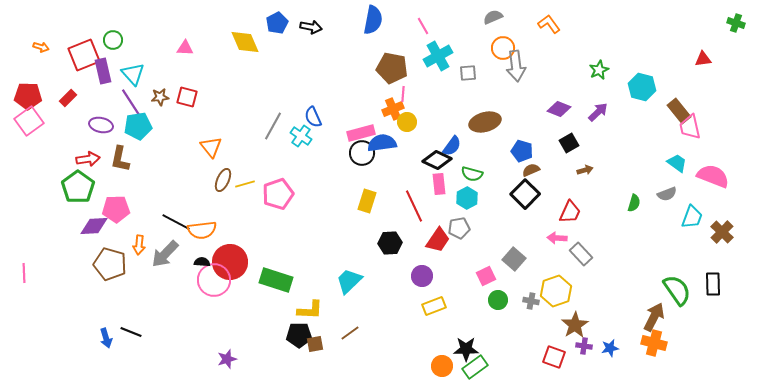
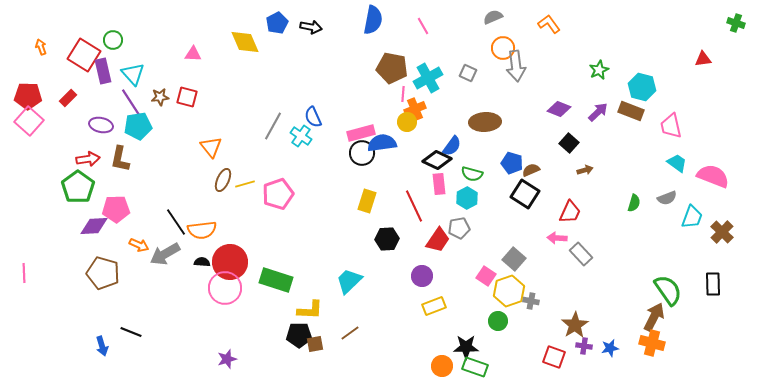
orange arrow at (41, 47): rotated 126 degrees counterclockwise
pink triangle at (185, 48): moved 8 px right, 6 px down
red square at (84, 55): rotated 36 degrees counterclockwise
cyan cross at (438, 56): moved 10 px left, 22 px down
gray square at (468, 73): rotated 30 degrees clockwise
orange cross at (393, 109): moved 22 px right
brown rectangle at (679, 111): moved 48 px left; rotated 30 degrees counterclockwise
pink square at (29, 121): rotated 12 degrees counterclockwise
brown ellipse at (485, 122): rotated 12 degrees clockwise
pink trapezoid at (690, 127): moved 19 px left, 1 px up
black square at (569, 143): rotated 18 degrees counterclockwise
blue pentagon at (522, 151): moved 10 px left, 12 px down
black square at (525, 194): rotated 12 degrees counterclockwise
gray semicircle at (667, 194): moved 4 px down
black line at (176, 222): rotated 28 degrees clockwise
black hexagon at (390, 243): moved 3 px left, 4 px up
orange arrow at (139, 245): rotated 72 degrees counterclockwise
gray arrow at (165, 254): rotated 16 degrees clockwise
brown pentagon at (110, 264): moved 7 px left, 9 px down
pink square at (486, 276): rotated 30 degrees counterclockwise
pink circle at (214, 280): moved 11 px right, 8 px down
green semicircle at (677, 290): moved 9 px left
yellow hexagon at (556, 291): moved 47 px left
green circle at (498, 300): moved 21 px down
blue arrow at (106, 338): moved 4 px left, 8 px down
orange cross at (654, 343): moved 2 px left
black star at (466, 349): moved 2 px up
green rectangle at (475, 367): rotated 55 degrees clockwise
